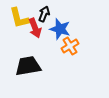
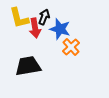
black arrow: moved 3 px down
red arrow: rotated 12 degrees clockwise
orange cross: moved 1 px right, 1 px down; rotated 12 degrees counterclockwise
